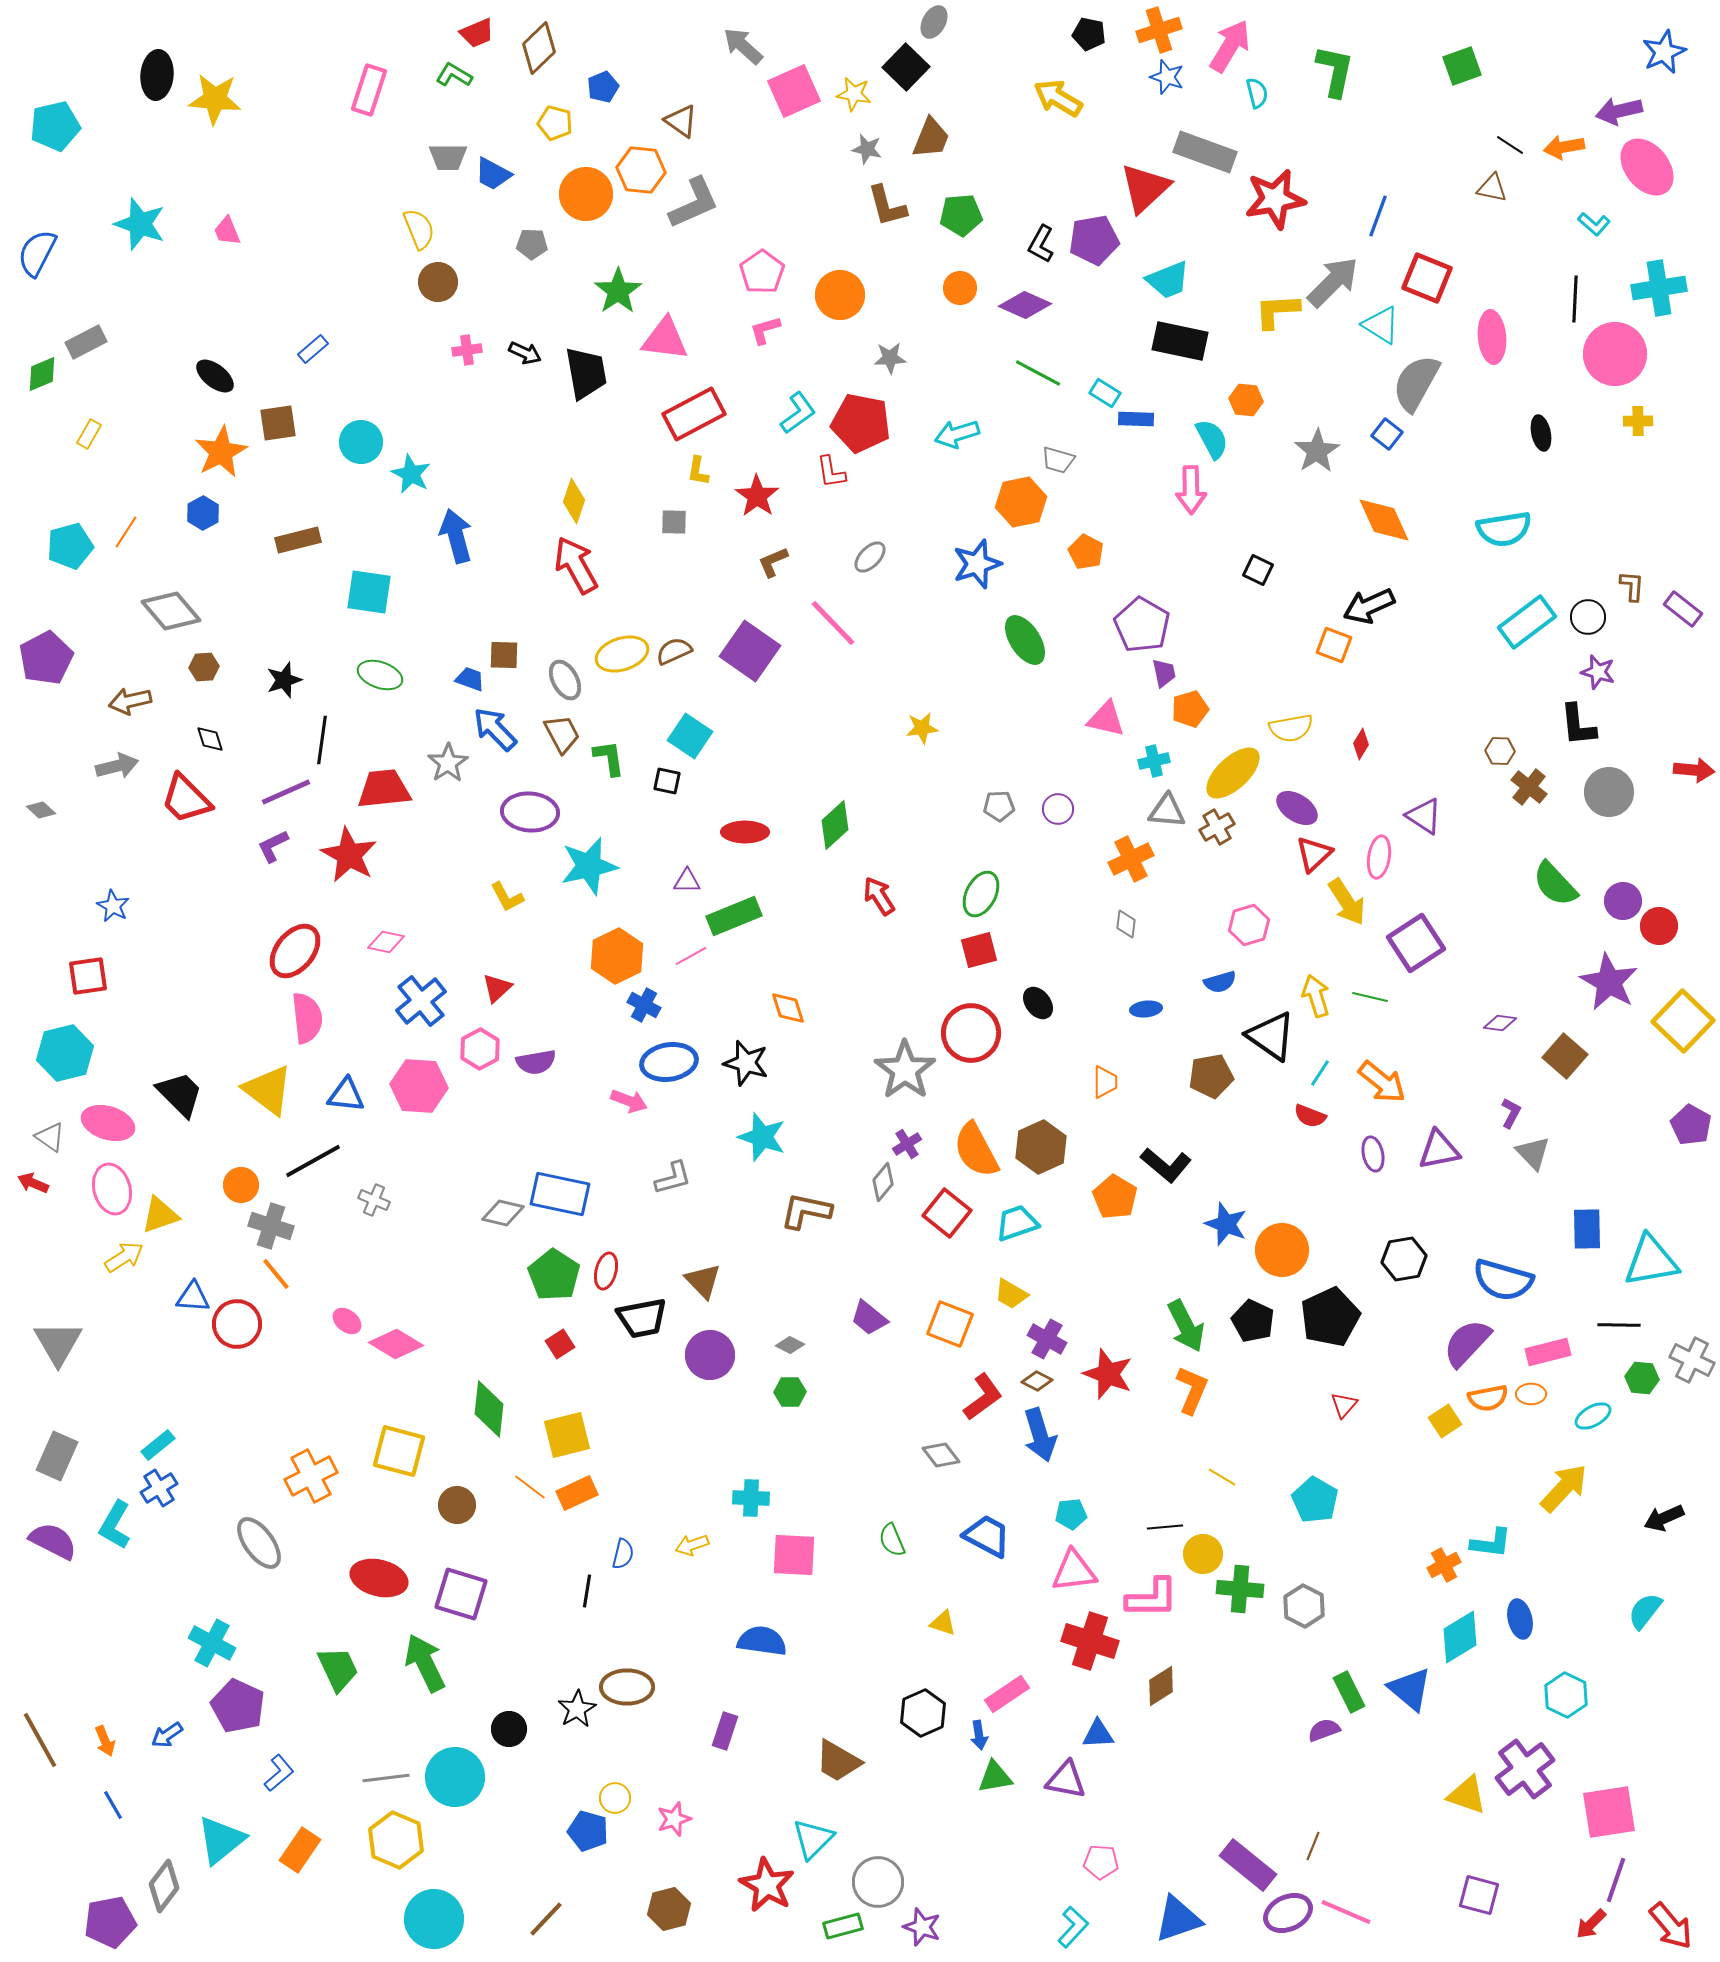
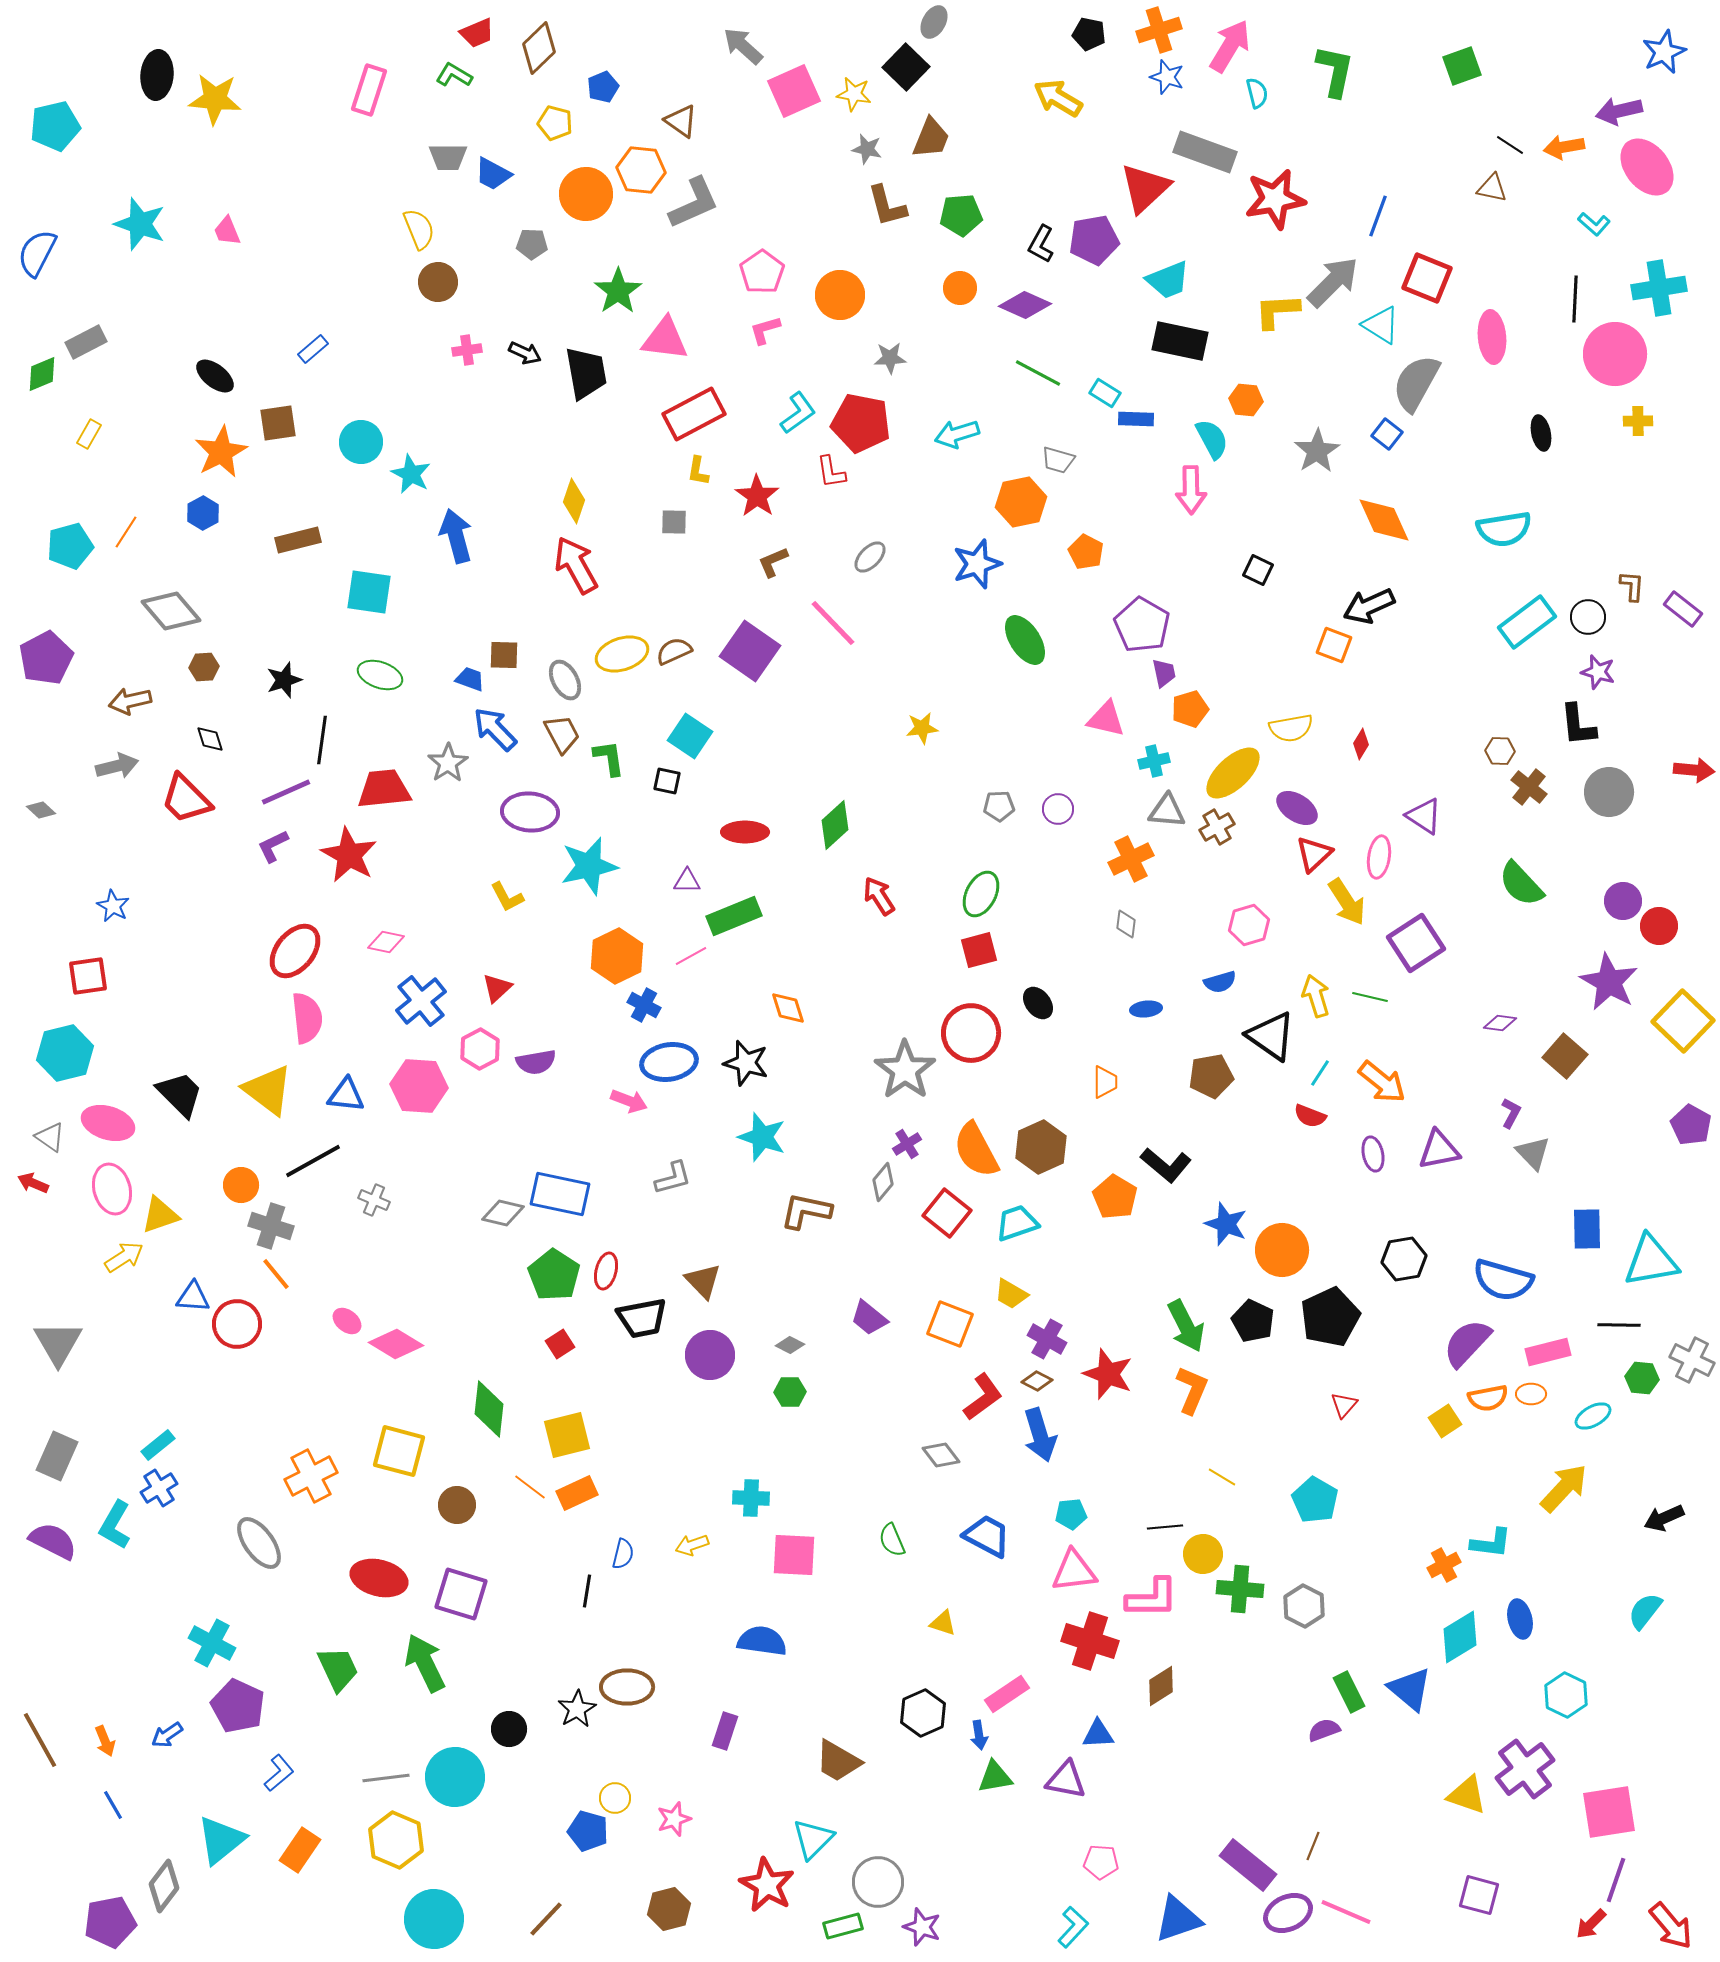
green semicircle at (1555, 884): moved 34 px left
